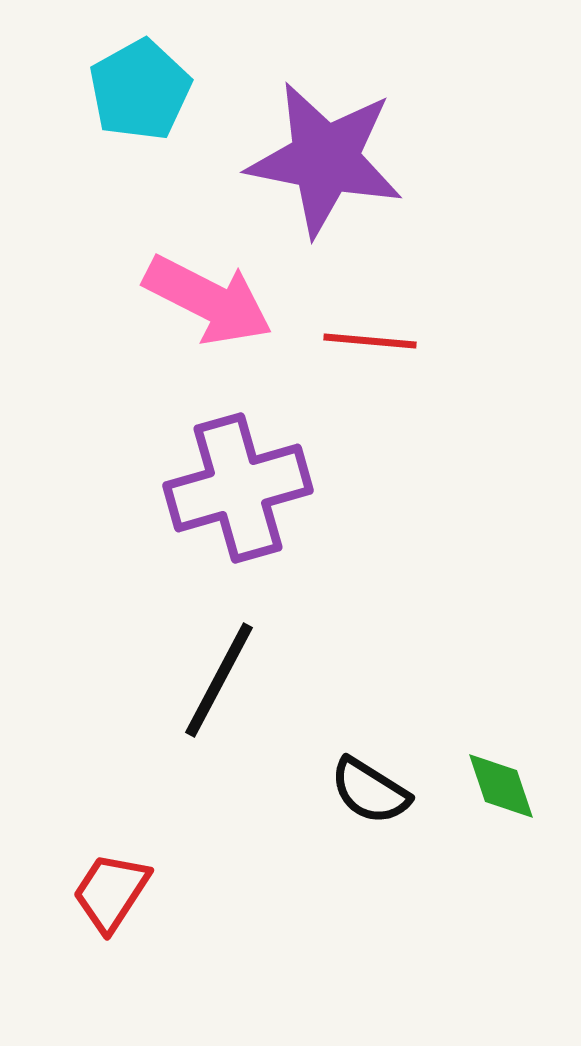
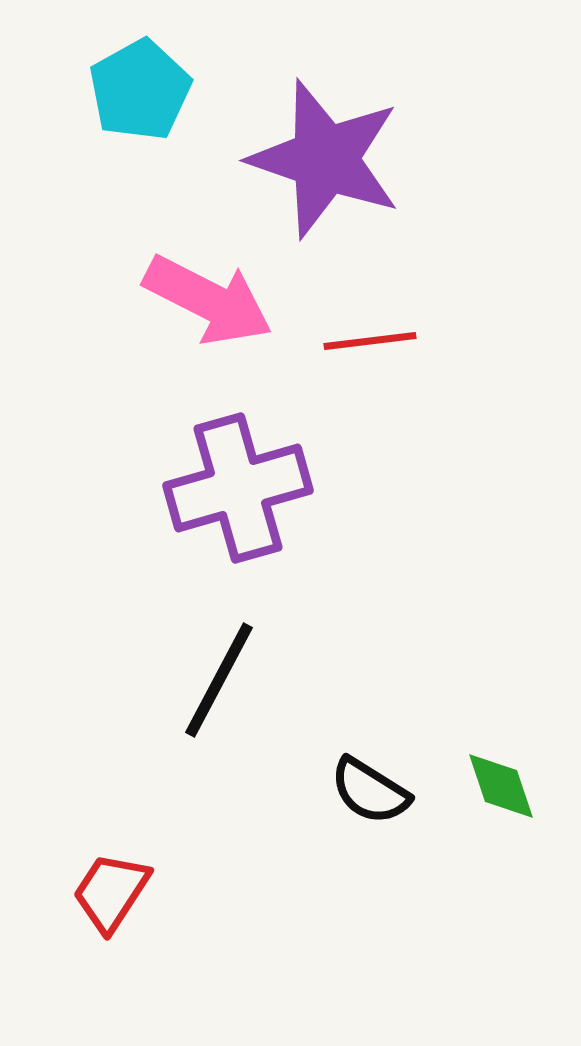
purple star: rotated 8 degrees clockwise
red line: rotated 12 degrees counterclockwise
